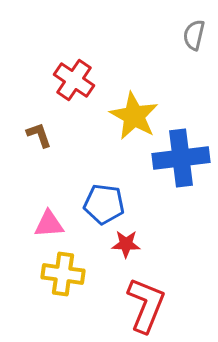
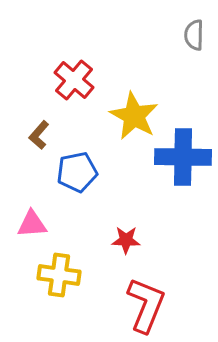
gray semicircle: rotated 12 degrees counterclockwise
red cross: rotated 6 degrees clockwise
brown L-shape: rotated 120 degrees counterclockwise
blue cross: moved 2 px right, 1 px up; rotated 8 degrees clockwise
blue pentagon: moved 27 px left, 32 px up; rotated 18 degrees counterclockwise
pink triangle: moved 17 px left
red star: moved 4 px up
yellow cross: moved 4 px left, 1 px down
